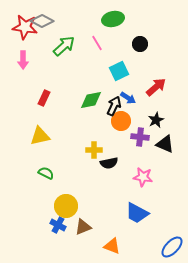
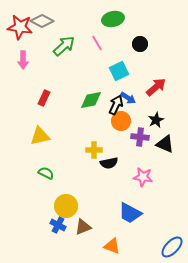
red star: moved 5 px left
black arrow: moved 2 px right, 1 px up
blue trapezoid: moved 7 px left
